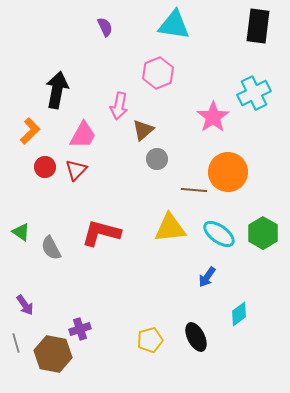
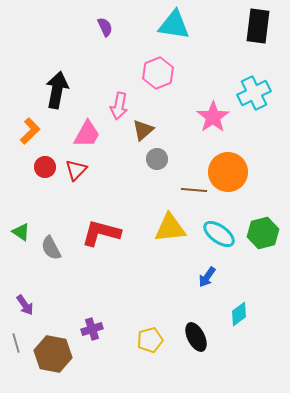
pink trapezoid: moved 4 px right, 1 px up
green hexagon: rotated 16 degrees clockwise
purple cross: moved 12 px right
